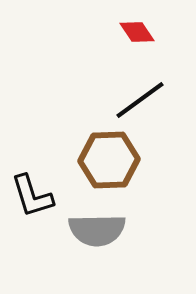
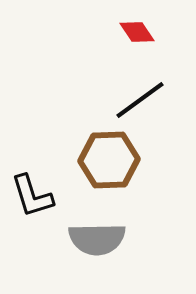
gray semicircle: moved 9 px down
